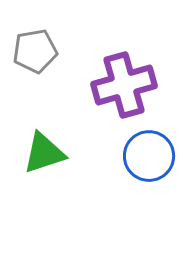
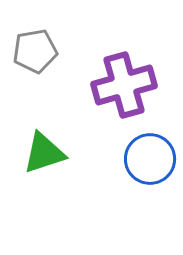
blue circle: moved 1 px right, 3 px down
